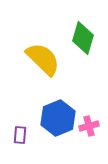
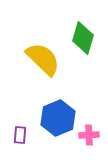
pink cross: moved 9 px down; rotated 12 degrees clockwise
